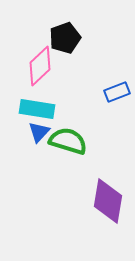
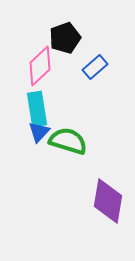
blue rectangle: moved 22 px left, 25 px up; rotated 20 degrees counterclockwise
cyan rectangle: rotated 72 degrees clockwise
